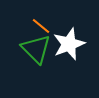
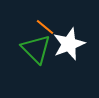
orange line: moved 4 px right, 1 px down
